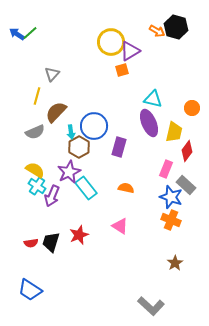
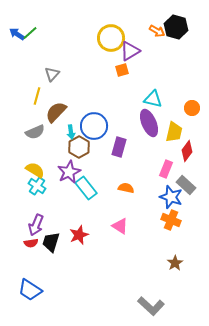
yellow circle: moved 4 px up
purple arrow: moved 16 px left, 29 px down
